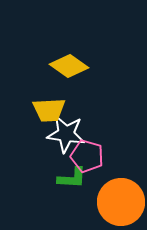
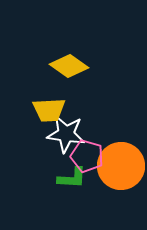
orange circle: moved 36 px up
